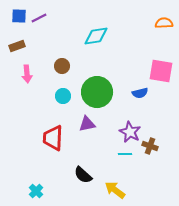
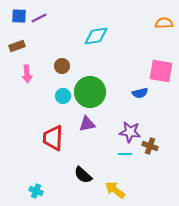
green circle: moved 7 px left
purple star: rotated 20 degrees counterclockwise
cyan cross: rotated 24 degrees counterclockwise
